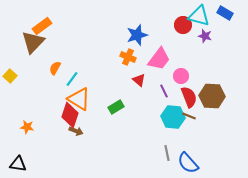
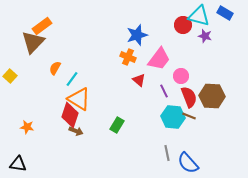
green rectangle: moved 1 px right, 18 px down; rotated 28 degrees counterclockwise
